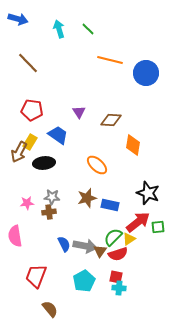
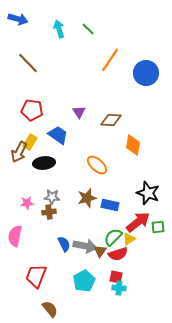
orange line: rotated 70 degrees counterclockwise
pink semicircle: rotated 20 degrees clockwise
